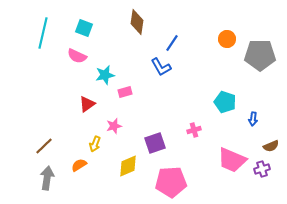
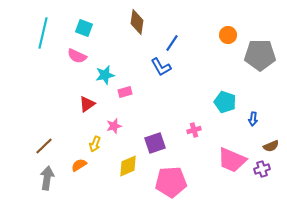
orange circle: moved 1 px right, 4 px up
